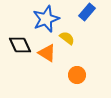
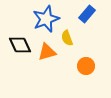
blue rectangle: moved 2 px down
yellow semicircle: rotated 147 degrees counterclockwise
orange triangle: moved 1 px up; rotated 48 degrees counterclockwise
orange circle: moved 9 px right, 9 px up
